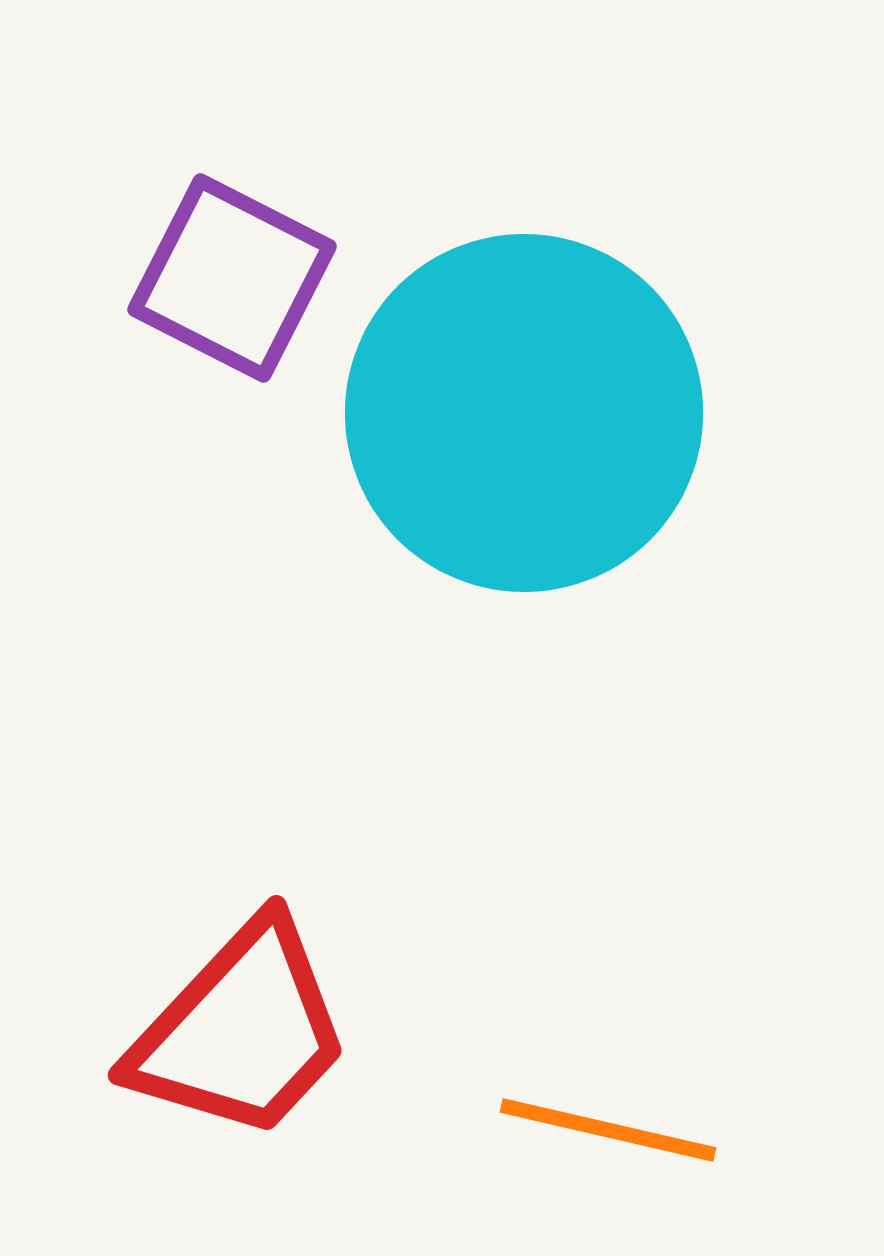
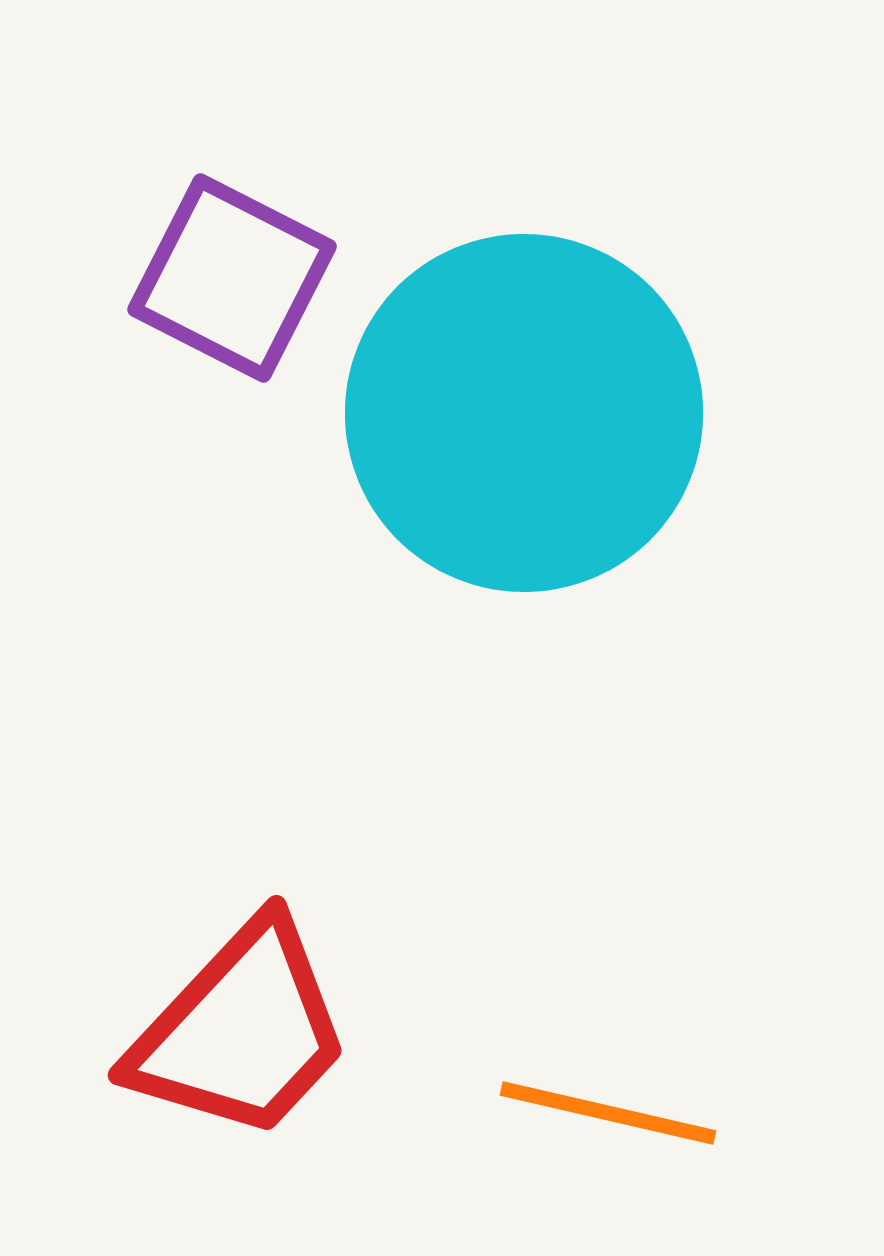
orange line: moved 17 px up
